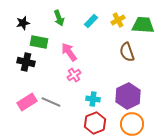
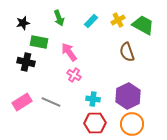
green trapezoid: rotated 25 degrees clockwise
pink cross: rotated 24 degrees counterclockwise
pink rectangle: moved 5 px left
red hexagon: rotated 20 degrees clockwise
